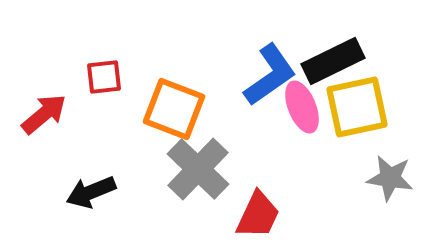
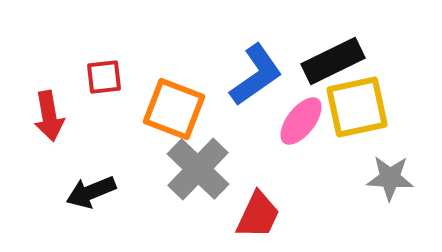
blue L-shape: moved 14 px left
pink ellipse: moved 1 px left, 14 px down; rotated 60 degrees clockwise
red arrow: moved 5 px right, 2 px down; rotated 120 degrees clockwise
gray star: rotated 6 degrees counterclockwise
